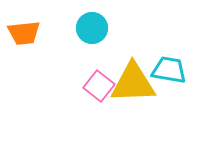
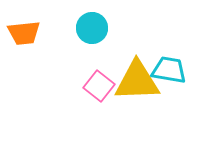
yellow triangle: moved 4 px right, 2 px up
